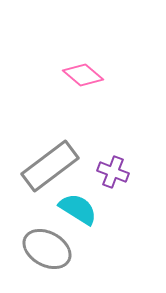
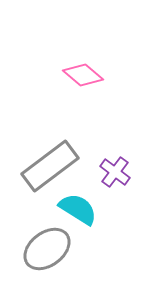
purple cross: moved 2 px right; rotated 16 degrees clockwise
gray ellipse: rotated 66 degrees counterclockwise
